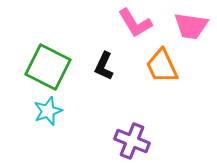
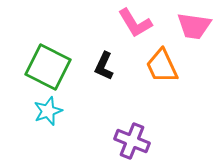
pink trapezoid: moved 3 px right
